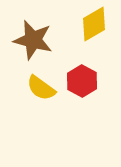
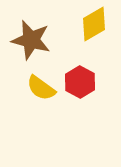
brown star: moved 2 px left
red hexagon: moved 2 px left, 1 px down
